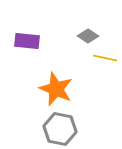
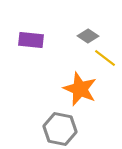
purple rectangle: moved 4 px right, 1 px up
yellow line: rotated 25 degrees clockwise
orange star: moved 24 px right
